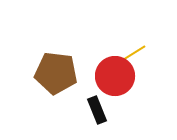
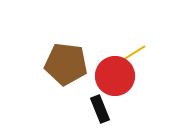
brown pentagon: moved 10 px right, 9 px up
black rectangle: moved 3 px right, 1 px up
